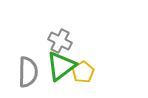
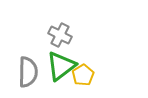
gray cross: moved 6 px up
yellow pentagon: moved 3 px down
